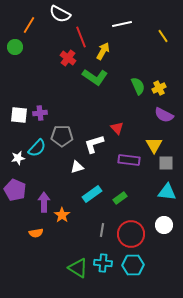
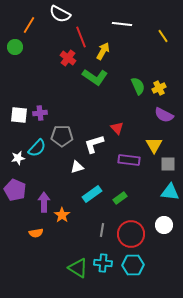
white line: rotated 18 degrees clockwise
gray square: moved 2 px right, 1 px down
cyan triangle: moved 3 px right
